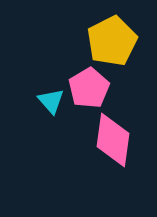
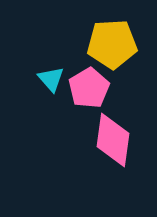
yellow pentagon: moved 3 px down; rotated 24 degrees clockwise
cyan triangle: moved 22 px up
